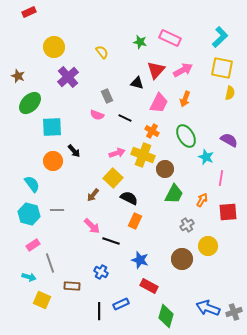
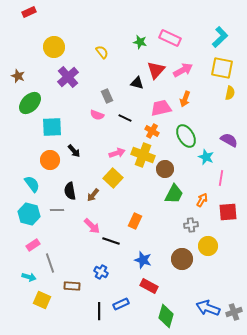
pink trapezoid at (159, 103): moved 2 px right, 5 px down; rotated 130 degrees counterclockwise
orange circle at (53, 161): moved 3 px left, 1 px up
black semicircle at (129, 198): moved 59 px left, 7 px up; rotated 126 degrees counterclockwise
gray cross at (187, 225): moved 4 px right; rotated 24 degrees clockwise
blue star at (140, 260): moved 3 px right
